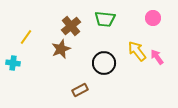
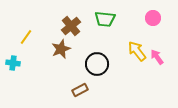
black circle: moved 7 px left, 1 px down
